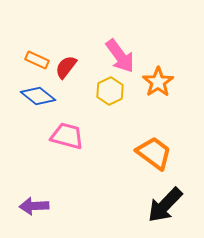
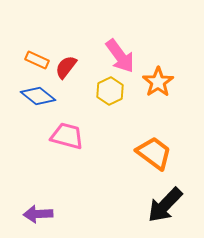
purple arrow: moved 4 px right, 8 px down
